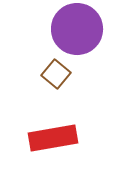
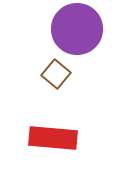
red rectangle: rotated 15 degrees clockwise
